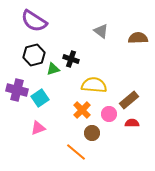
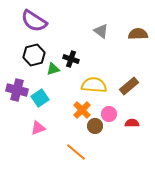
brown semicircle: moved 4 px up
brown rectangle: moved 14 px up
brown circle: moved 3 px right, 7 px up
